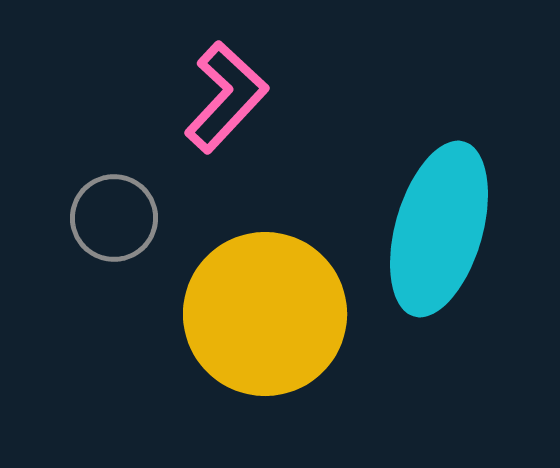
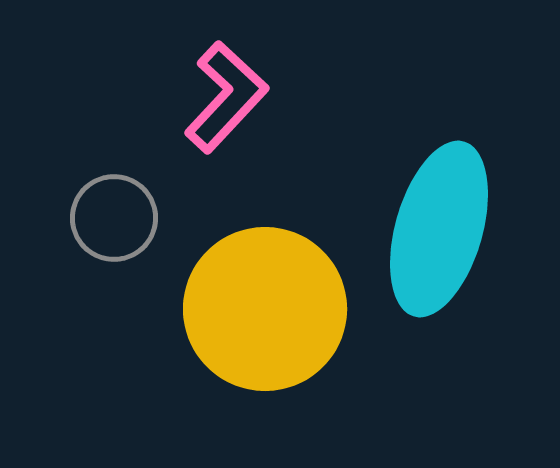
yellow circle: moved 5 px up
